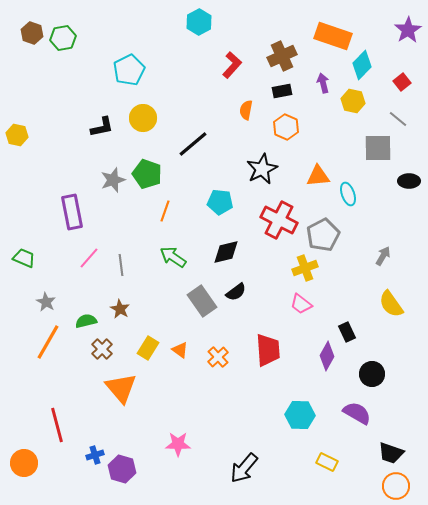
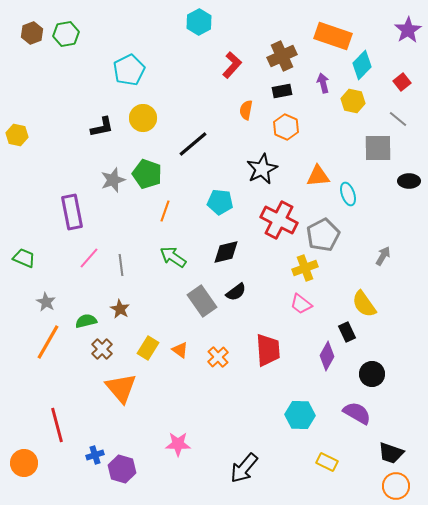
brown hexagon at (32, 33): rotated 20 degrees clockwise
green hexagon at (63, 38): moved 3 px right, 4 px up
yellow semicircle at (391, 304): moved 27 px left
